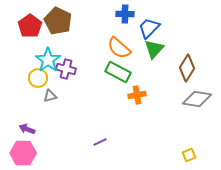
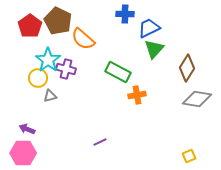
blue trapezoid: rotated 20 degrees clockwise
orange semicircle: moved 36 px left, 9 px up
yellow square: moved 1 px down
